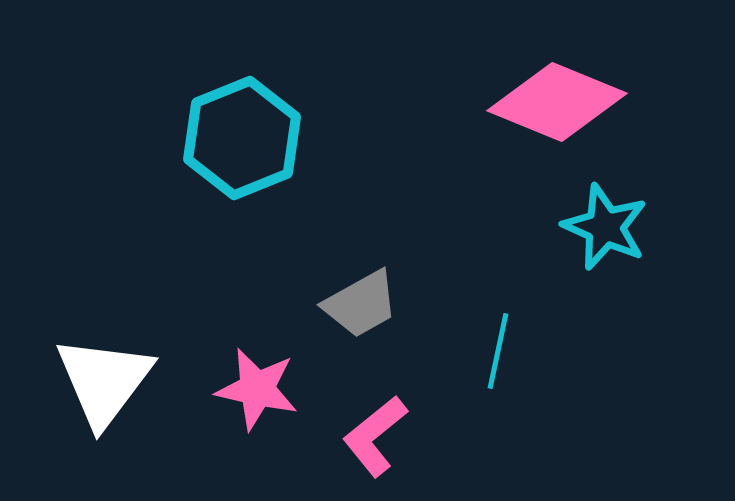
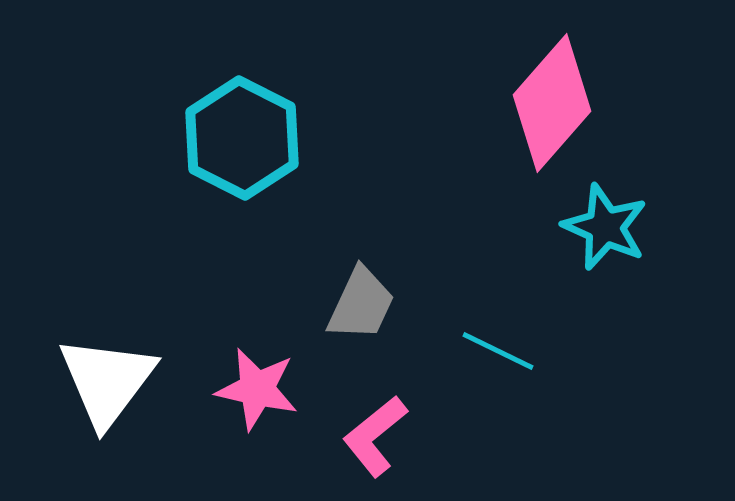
pink diamond: moved 5 px left, 1 px down; rotated 71 degrees counterclockwise
cyan hexagon: rotated 11 degrees counterclockwise
gray trapezoid: rotated 36 degrees counterclockwise
cyan line: rotated 76 degrees counterclockwise
white triangle: moved 3 px right
